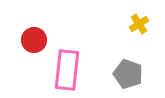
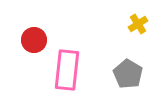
yellow cross: moved 1 px left
gray pentagon: rotated 12 degrees clockwise
